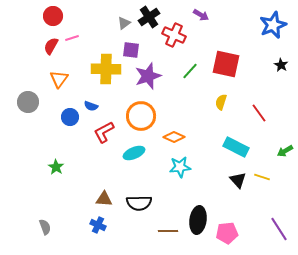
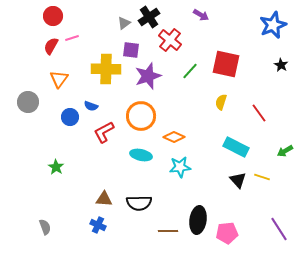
red cross: moved 4 px left, 5 px down; rotated 15 degrees clockwise
cyan ellipse: moved 7 px right, 2 px down; rotated 35 degrees clockwise
